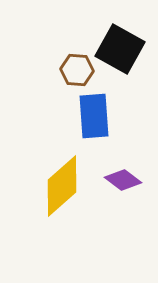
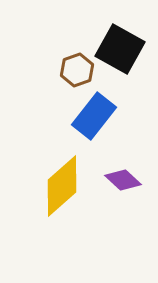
brown hexagon: rotated 24 degrees counterclockwise
blue rectangle: rotated 42 degrees clockwise
purple diamond: rotated 6 degrees clockwise
